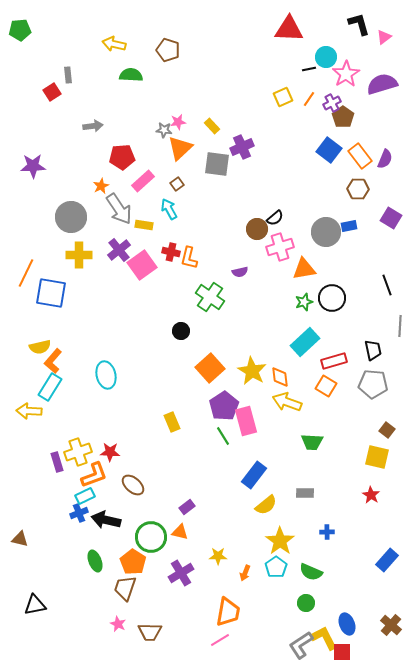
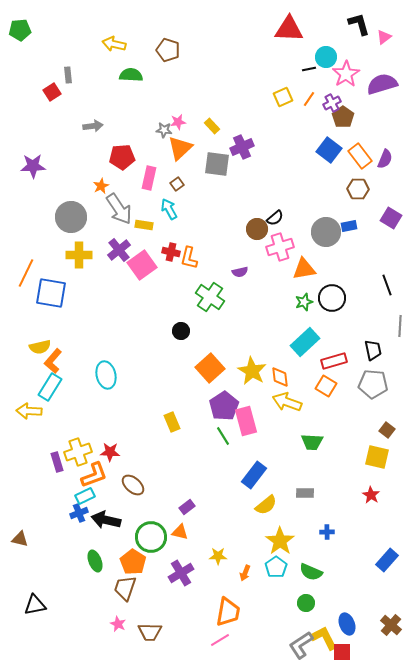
pink rectangle at (143, 181): moved 6 px right, 3 px up; rotated 35 degrees counterclockwise
